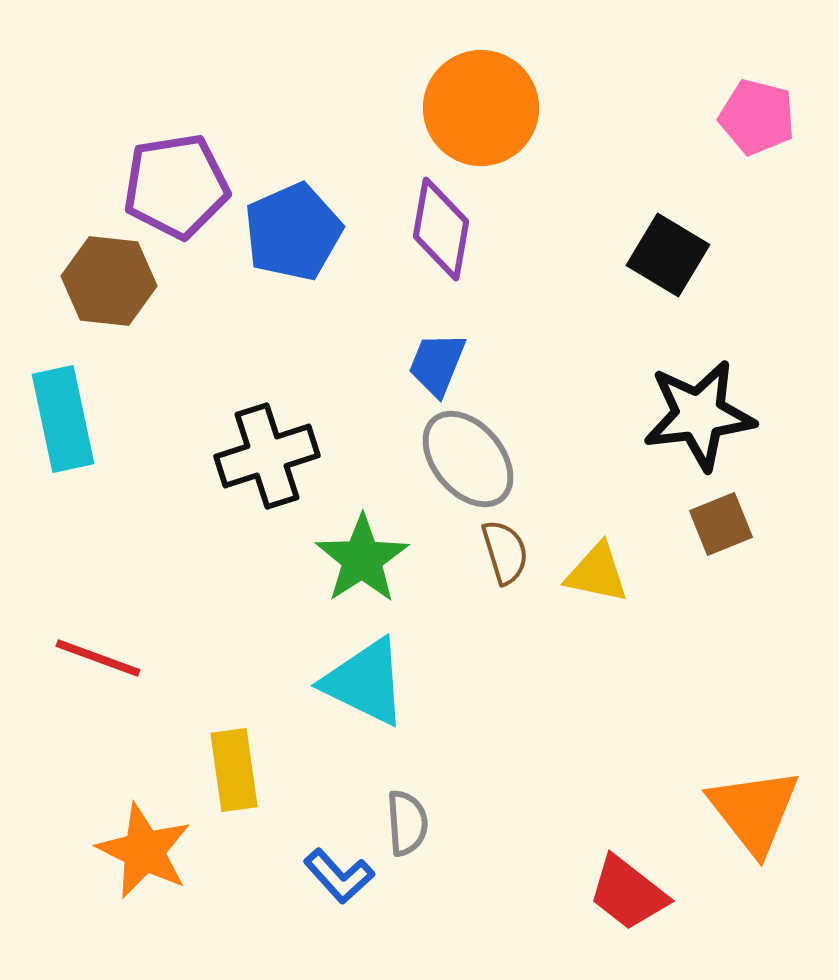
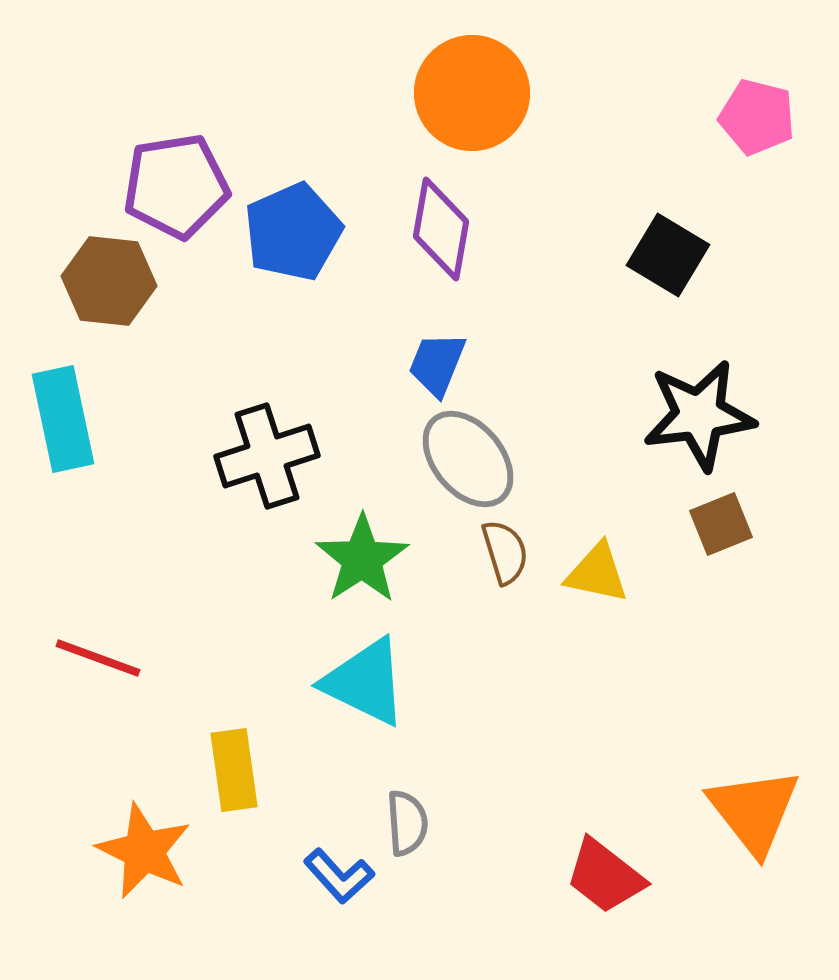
orange circle: moved 9 px left, 15 px up
red trapezoid: moved 23 px left, 17 px up
